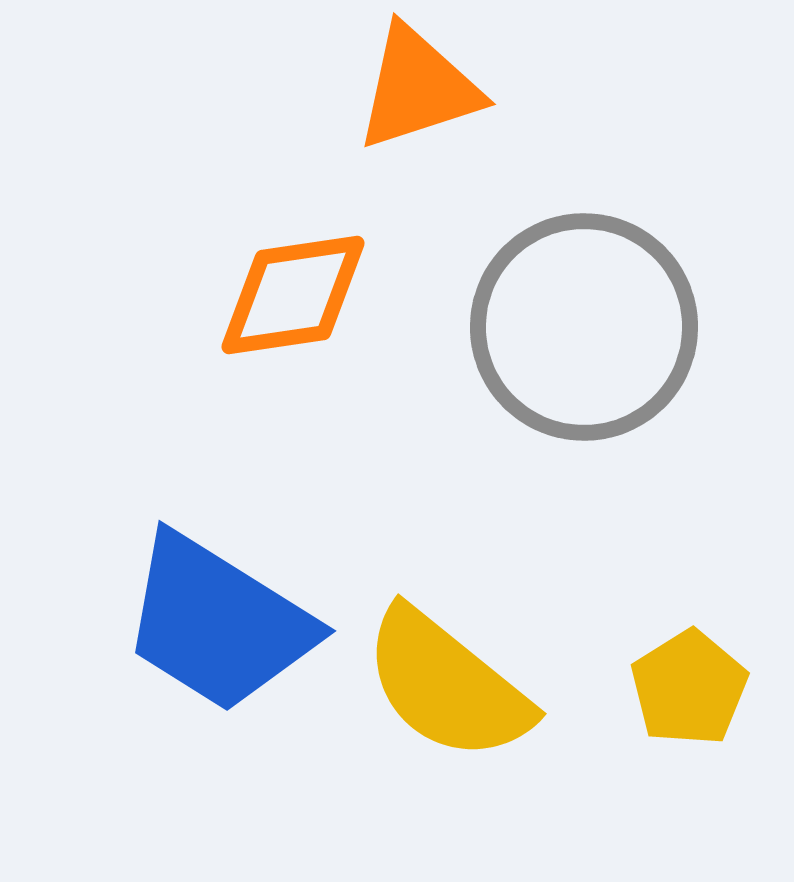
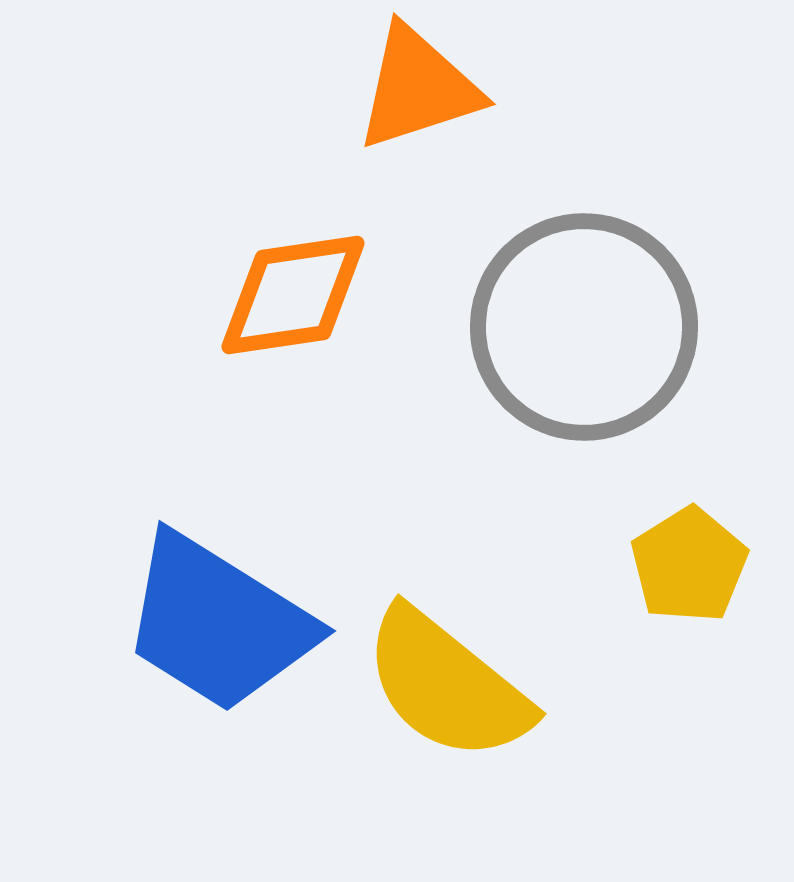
yellow pentagon: moved 123 px up
